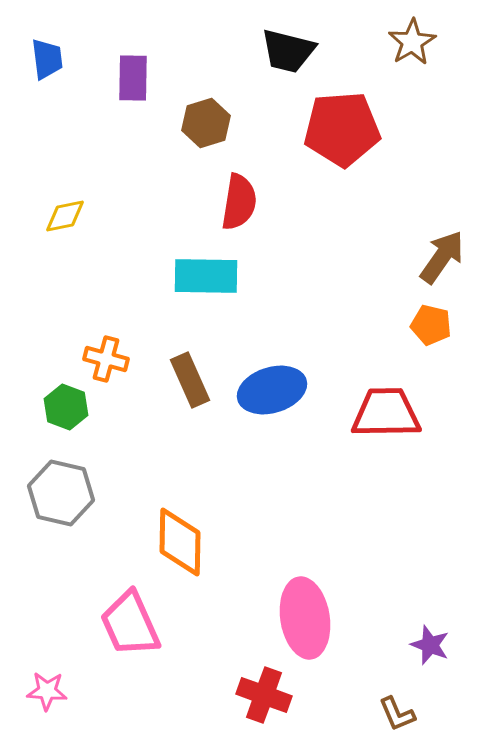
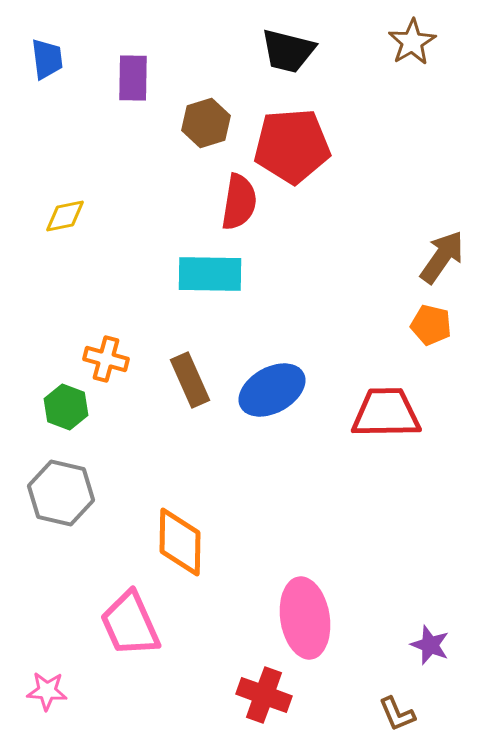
red pentagon: moved 50 px left, 17 px down
cyan rectangle: moved 4 px right, 2 px up
blue ellipse: rotated 12 degrees counterclockwise
